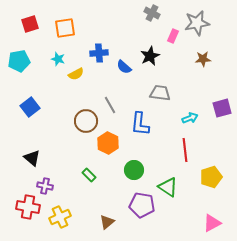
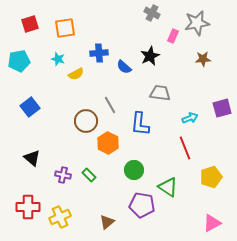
red line: moved 2 px up; rotated 15 degrees counterclockwise
purple cross: moved 18 px right, 11 px up
red cross: rotated 10 degrees counterclockwise
